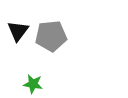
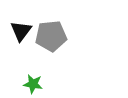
black triangle: moved 3 px right
